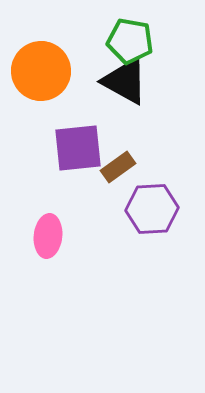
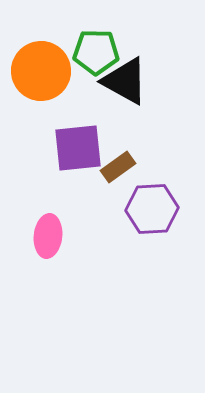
green pentagon: moved 34 px left, 11 px down; rotated 9 degrees counterclockwise
